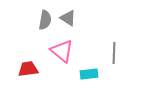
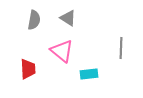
gray semicircle: moved 11 px left
gray line: moved 7 px right, 5 px up
red trapezoid: rotated 95 degrees clockwise
